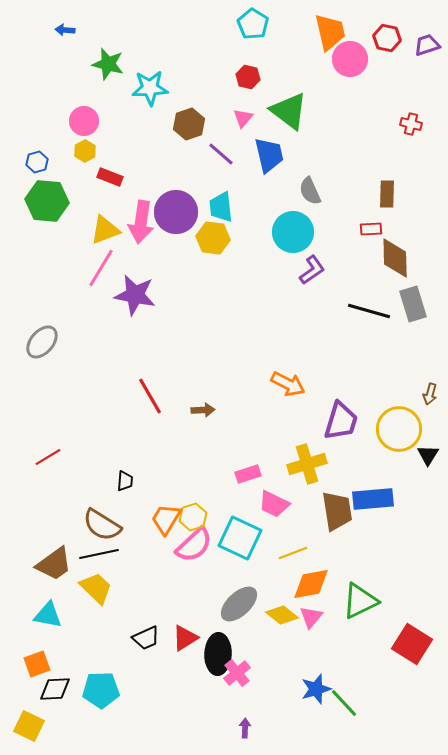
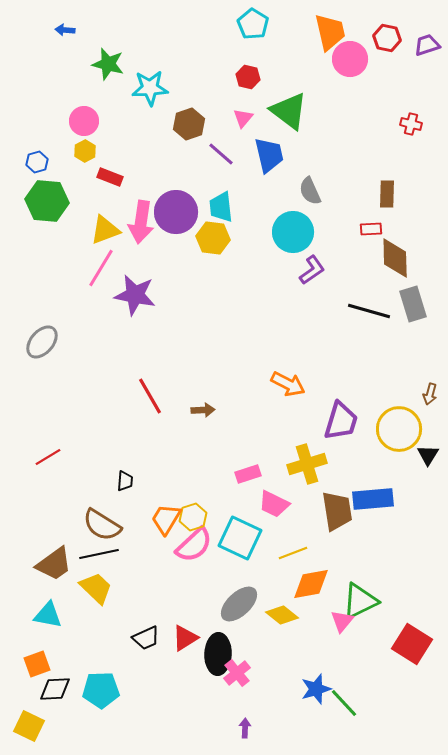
pink triangle at (311, 617): moved 31 px right, 4 px down
